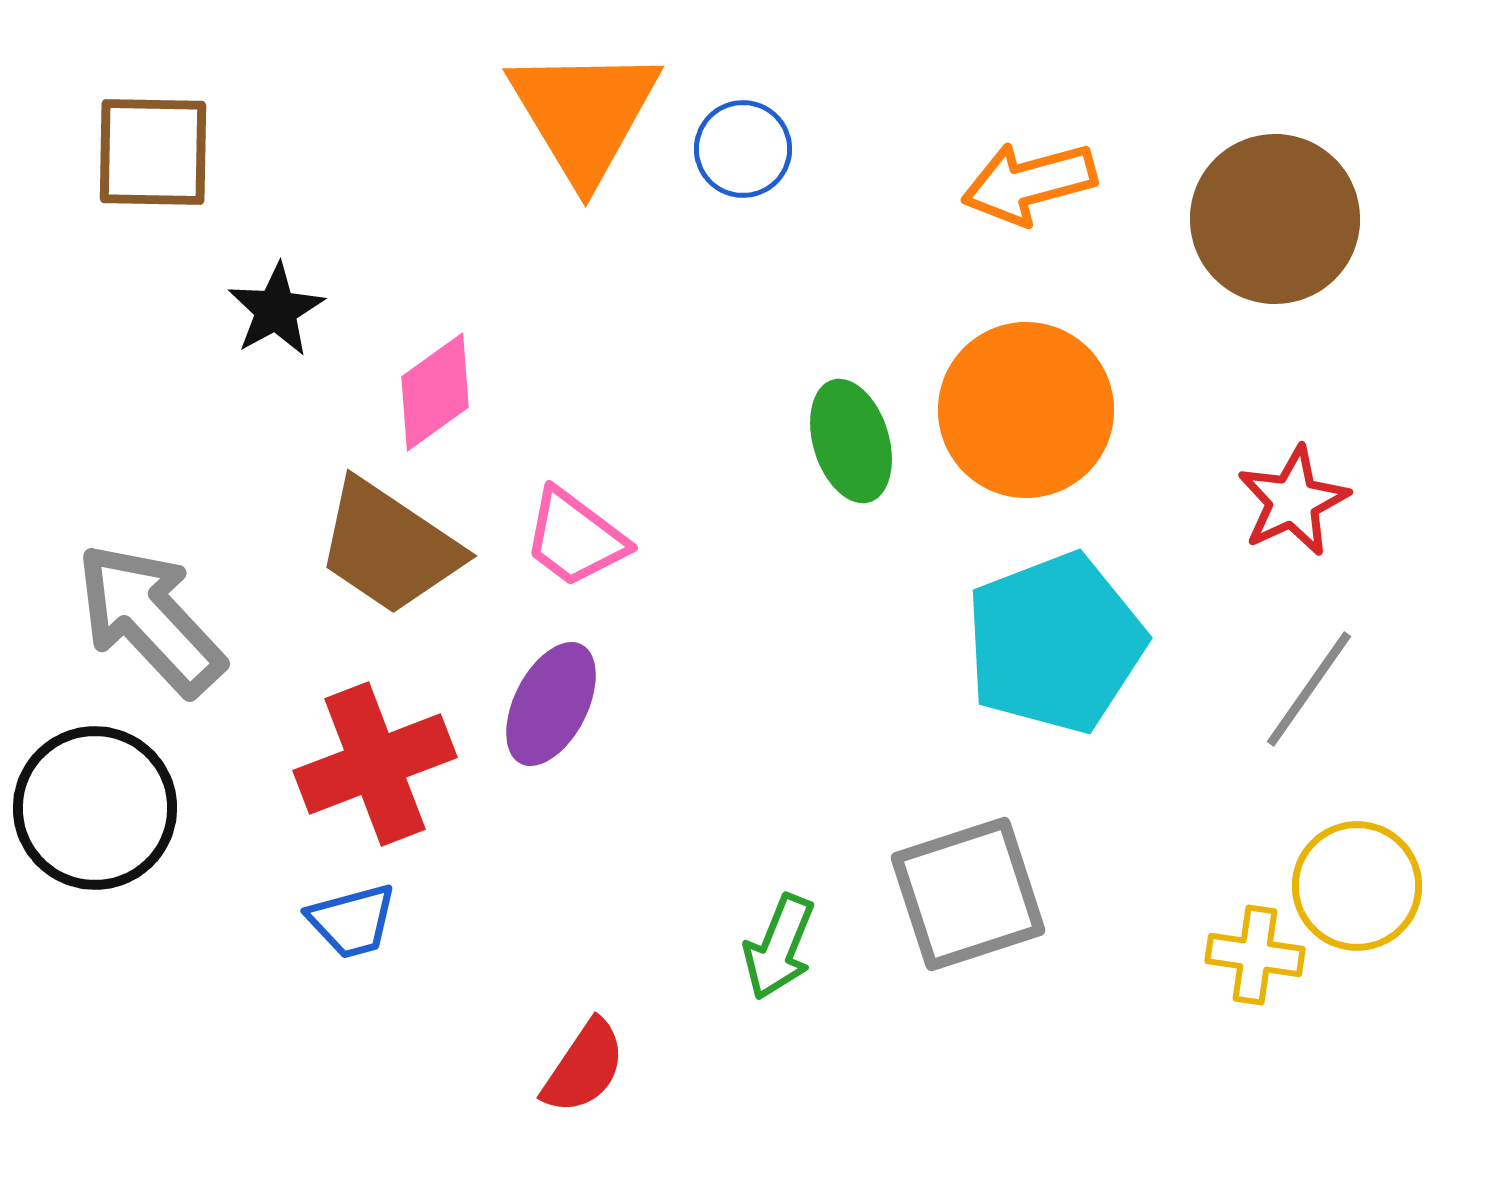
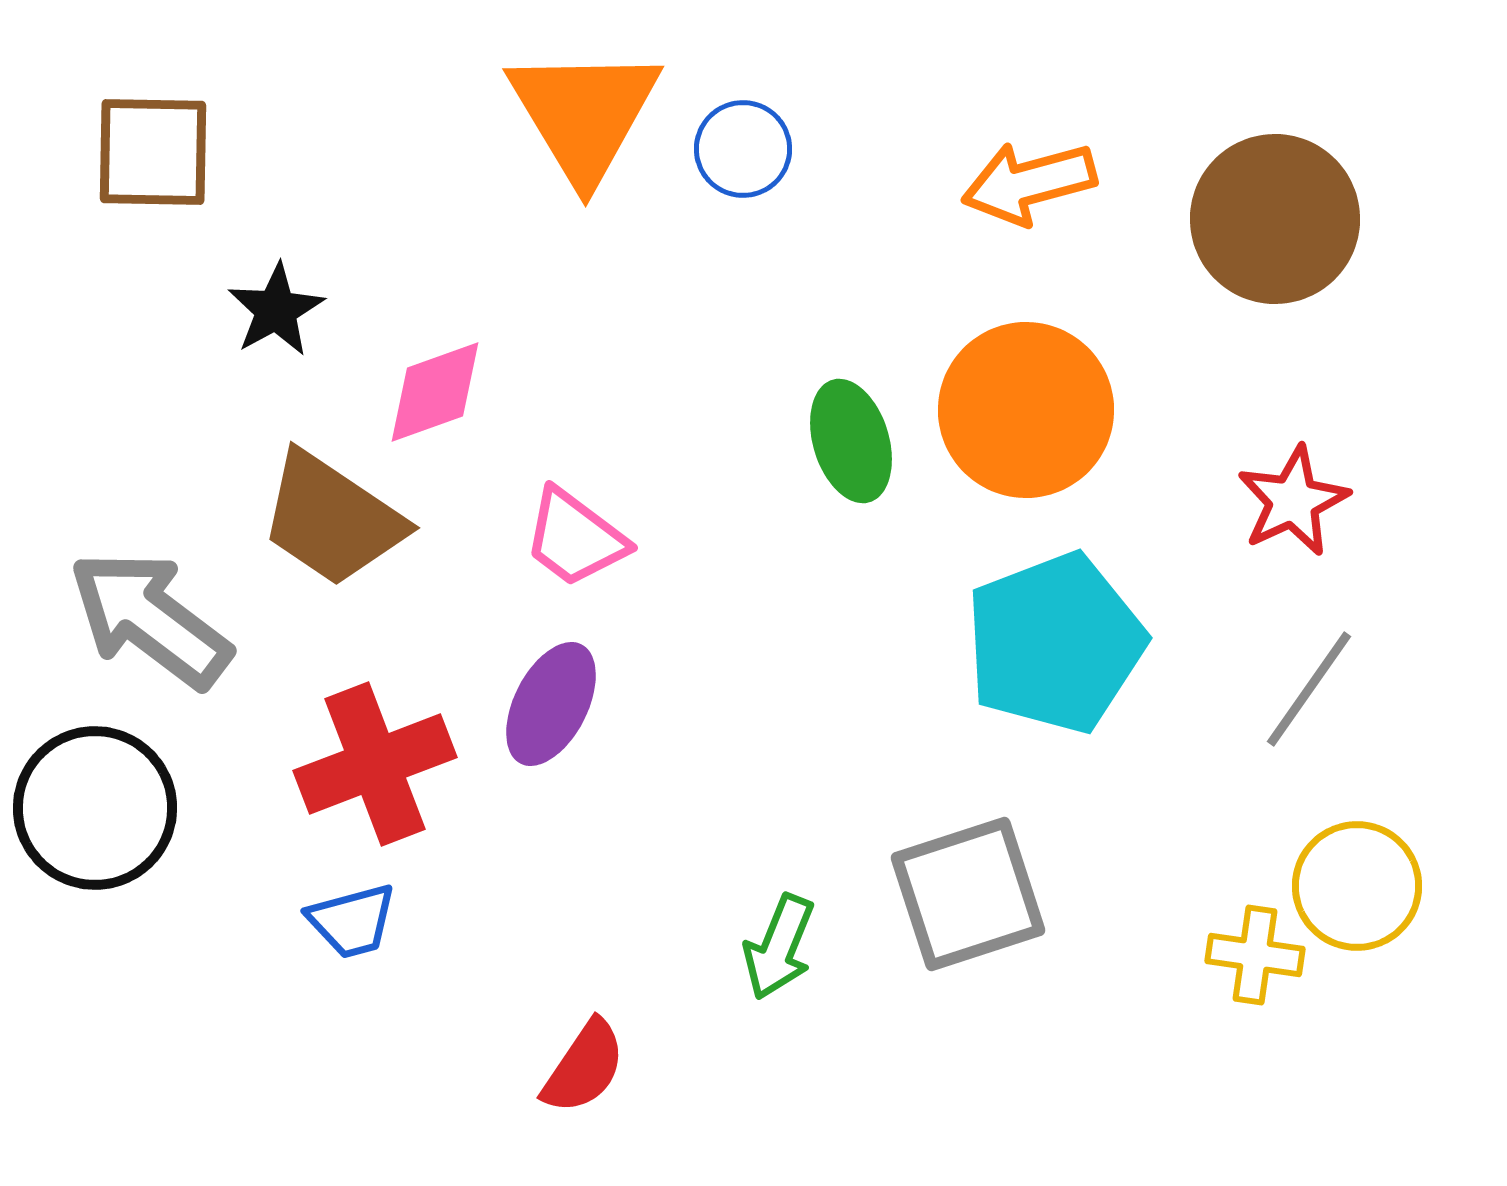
pink diamond: rotated 16 degrees clockwise
brown trapezoid: moved 57 px left, 28 px up
gray arrow: rotated 10 degrees counterclockwise
